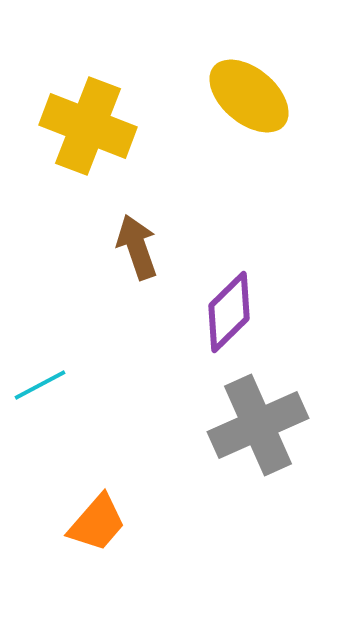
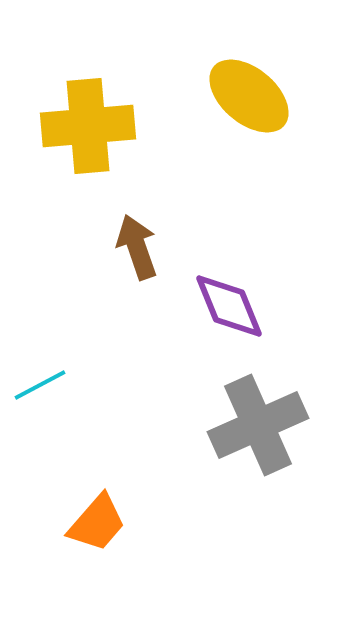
yellow cross: rotated 26 degrees counterclockwise
purple diamond: moved 6 px up; rotated 68 degrees counterclockwise
